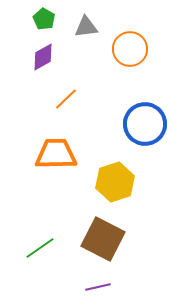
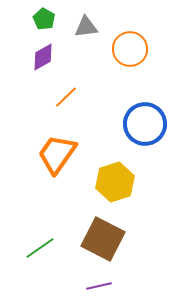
orange line: moved 2 px up
orange trapezoid: moved 1 px right; rotated 54 degrees counterclockwise
purple line: moved 1 px right, 1 px up
